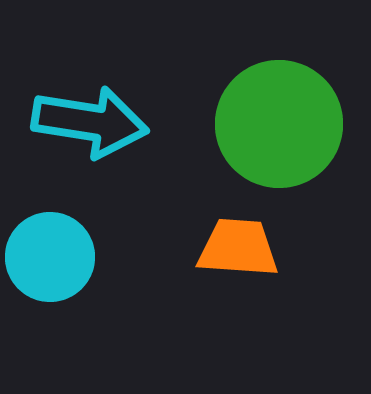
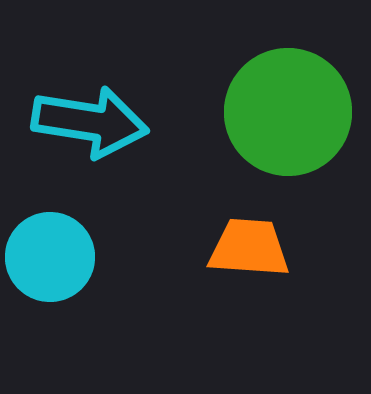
green circle: moved 9 px right, 12 px up
orange trapezoid: moved 11 px right
